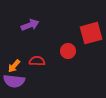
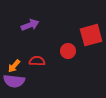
red square: moved 2 px down
